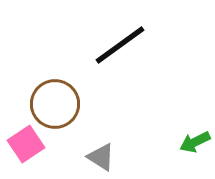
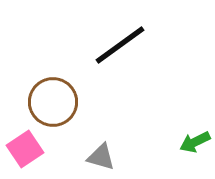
brown circle: moved 2 px left, 2 px up
pink square: moved 1 px left, 5 px down
gray triangle: rotated 16 degrees counterclockwise
